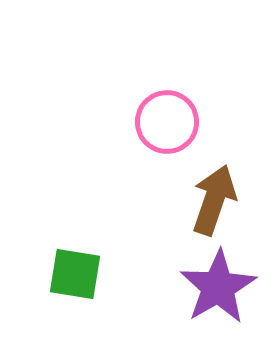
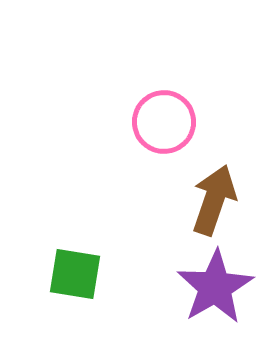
pink circle: moved 3 px left
purple star: moved 3 px left
